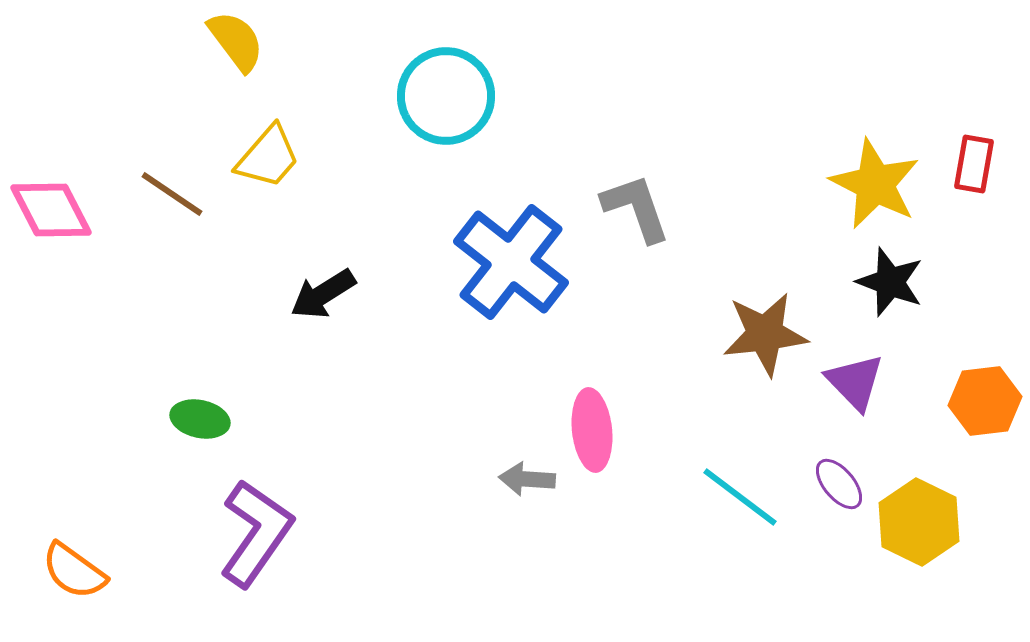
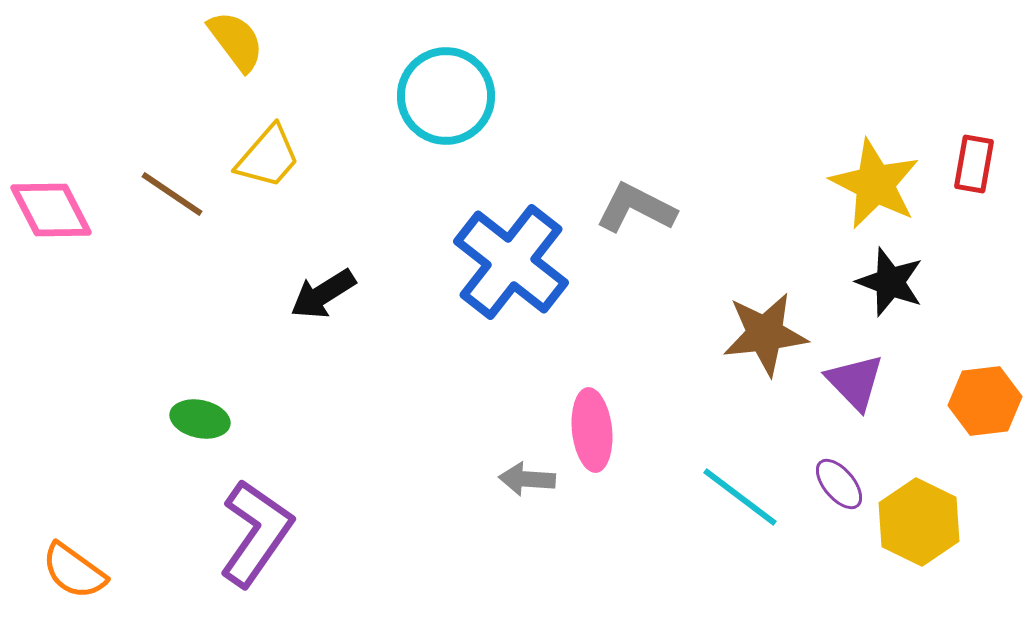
gray L-shape: rotated 44 degrees counterclockwise
